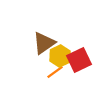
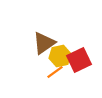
yellow hexagon: rotated 15 degrees clockwise
